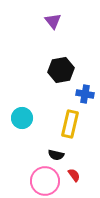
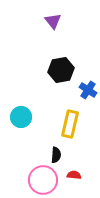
blue cross: moved 3 px right, 4 px up; rotated 24 degrees clockwise
cyan circle: moved 1 px left, 1 px up
black semicircle: rotated 98 degrees counterclockwise
red semicircle: rotated 48 degrees counterclockwise
pink circle: moved 2 px left, 1 px up
